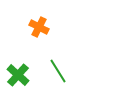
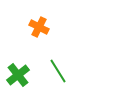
green cross: rotated 10 degrees clockwise
